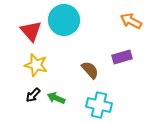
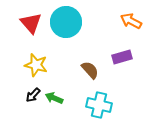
cyan circle: moved 2 px right, 2 px down
red triangle: moved 8 px up
green arrow: moved 2 px left
